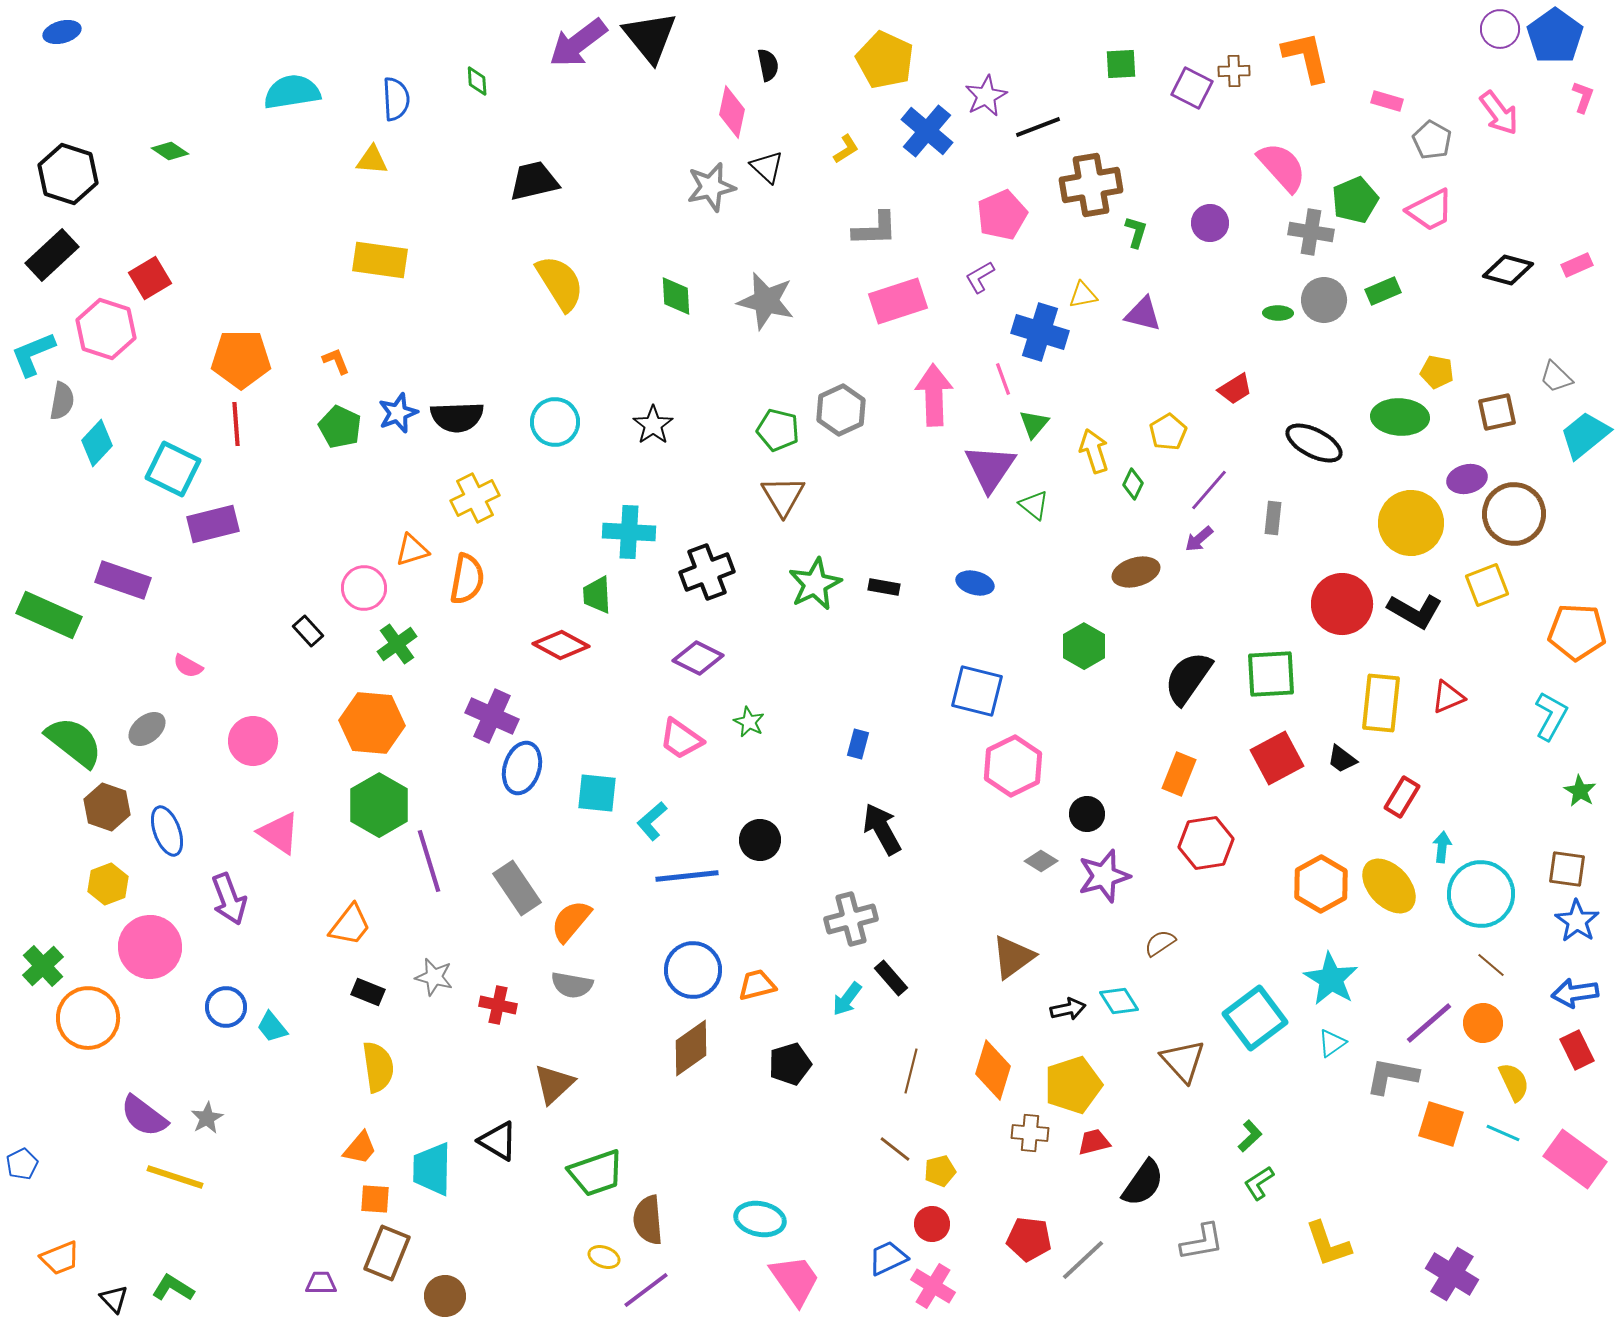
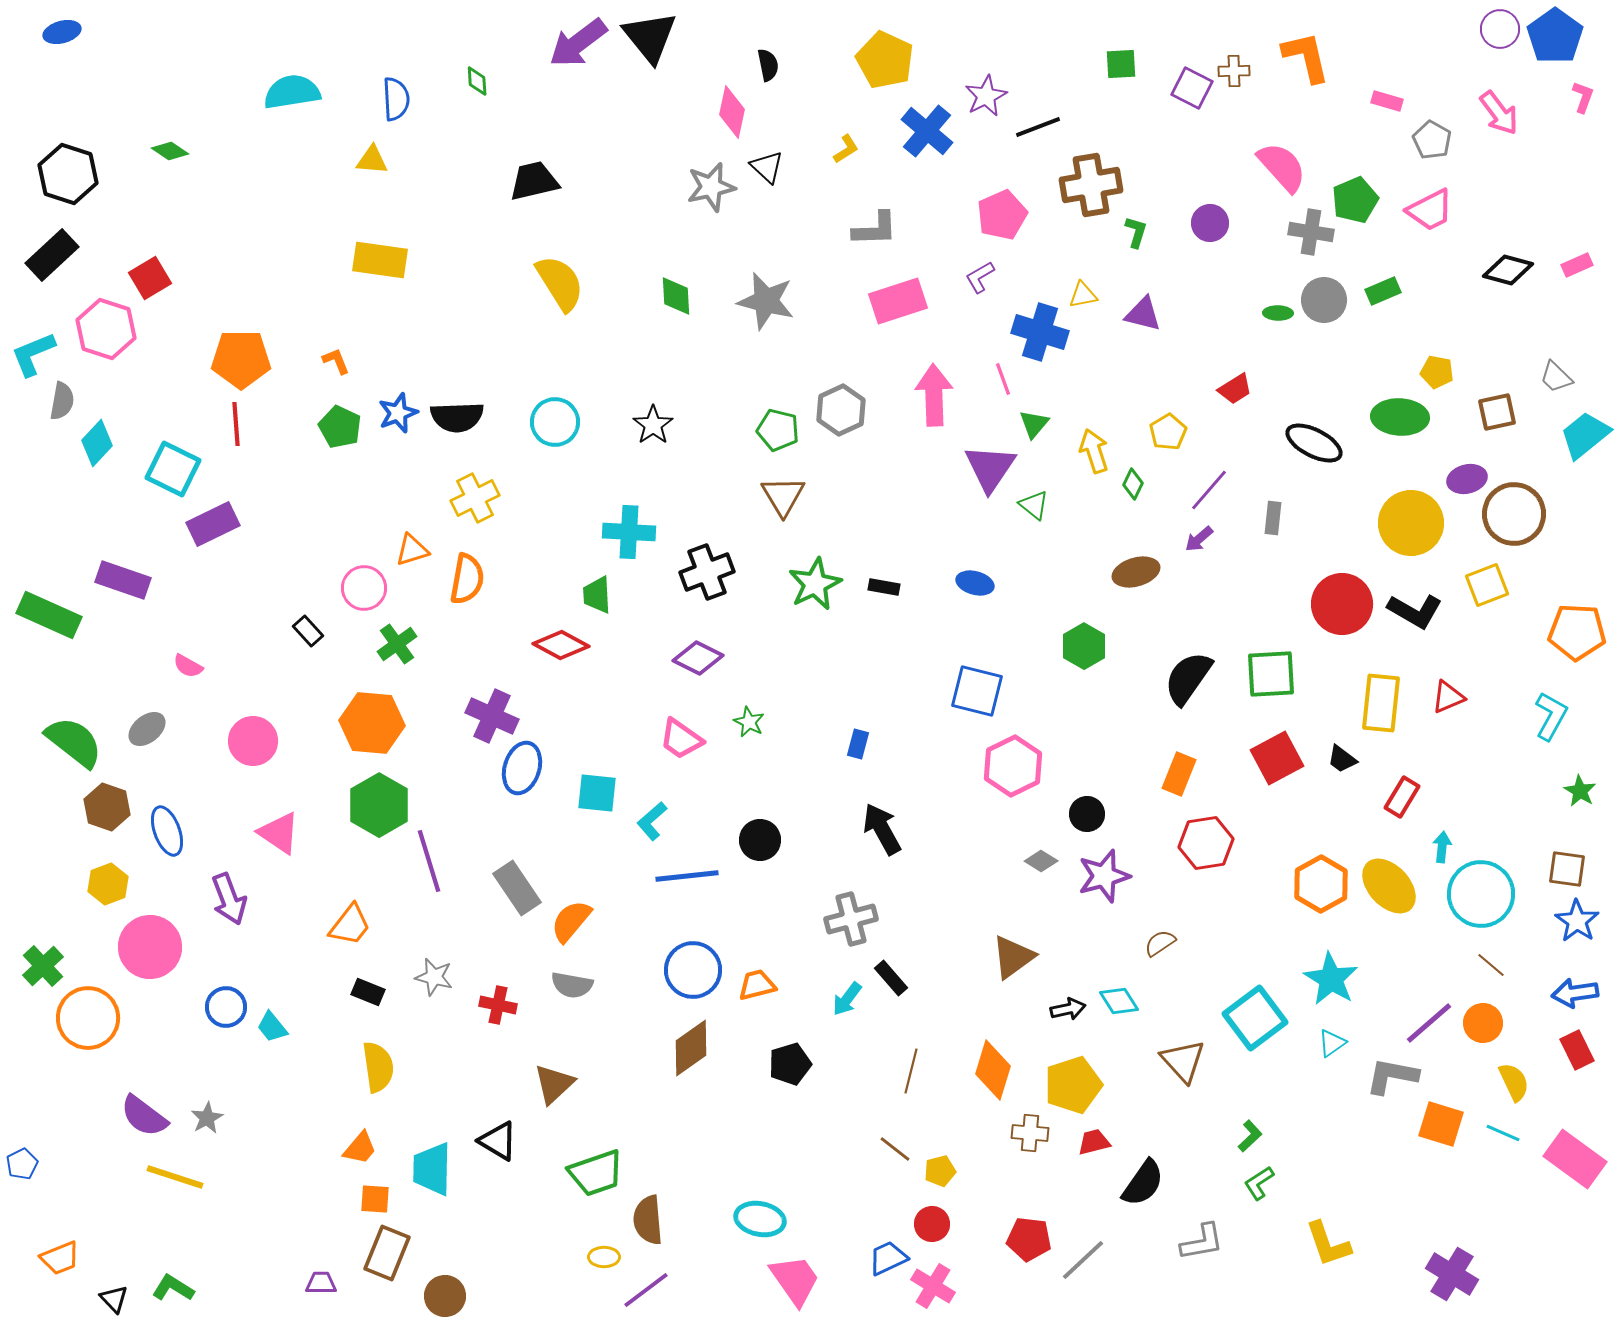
purple rectangle at (213, 524): rotated 12 degrees counterclockwise
yellow ellipse at (604, 1257): rotated 20 degrees counterclockwise
